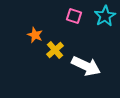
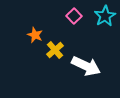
pink square: rotated 28 degrees clockwise
